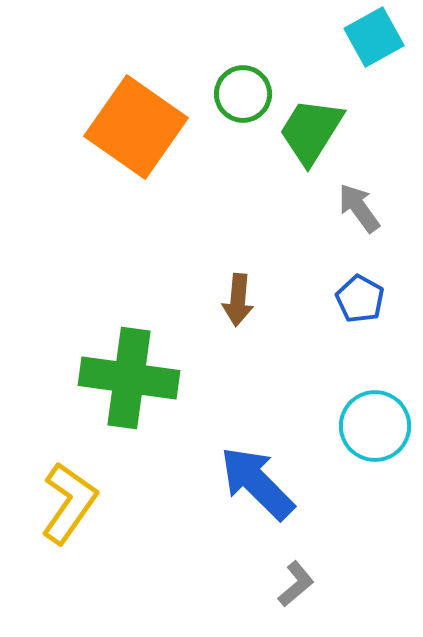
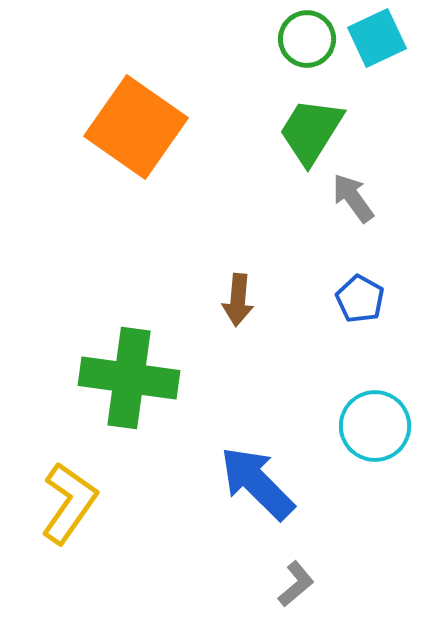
cyan square: moved 3 px right, 1 px down; rotated 4 degrees clockwise
green circle: moved 64 px right, 55 px up
gray arrow: moved 6 px left, 10 px up
